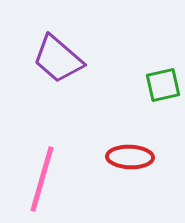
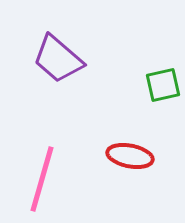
red ellipse: moved 1 px up; rotated 9 degrees clockwise
